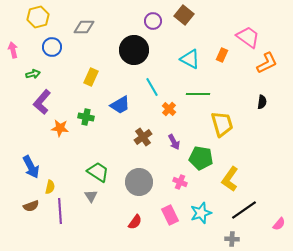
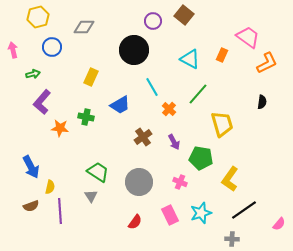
green line: rotated 50 degrees counterclockwise
